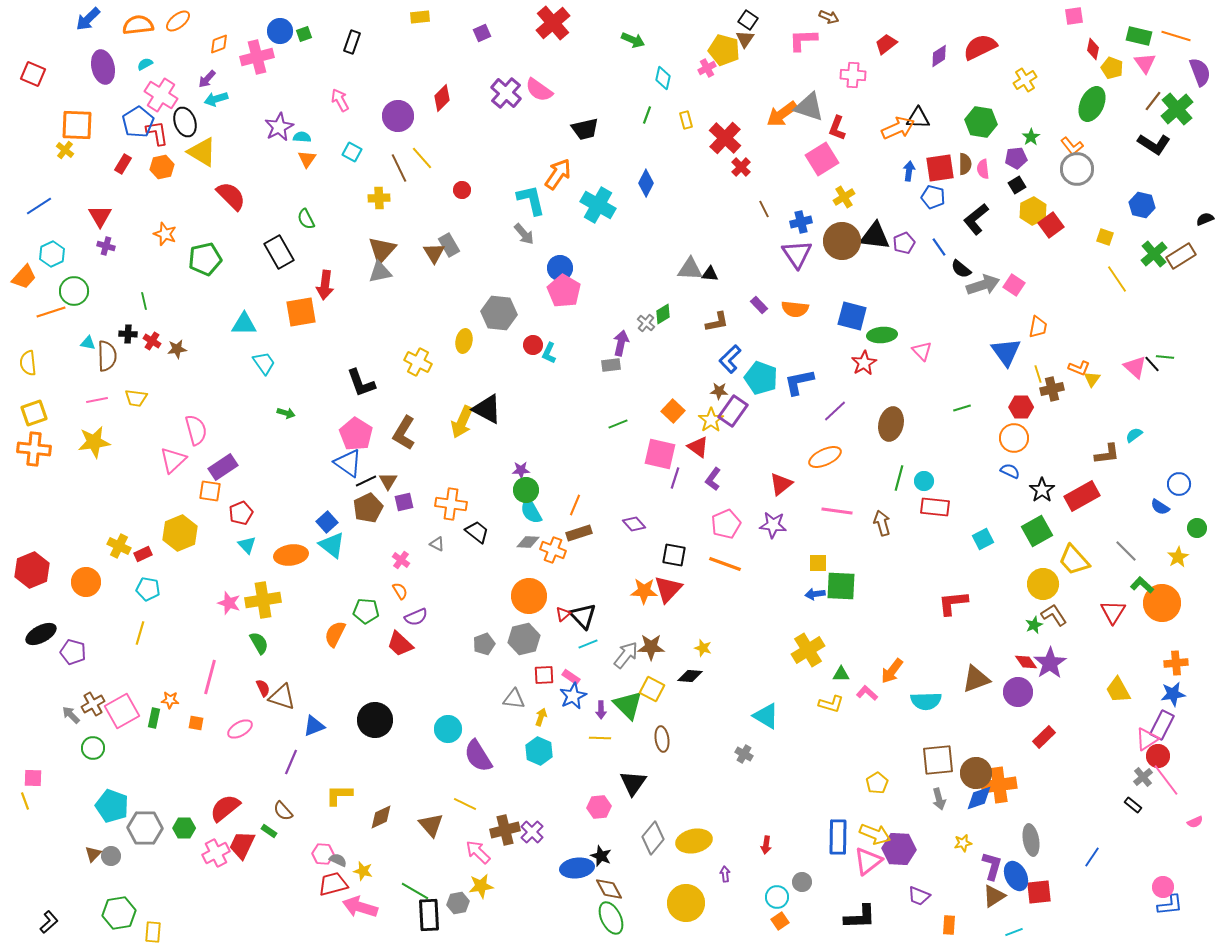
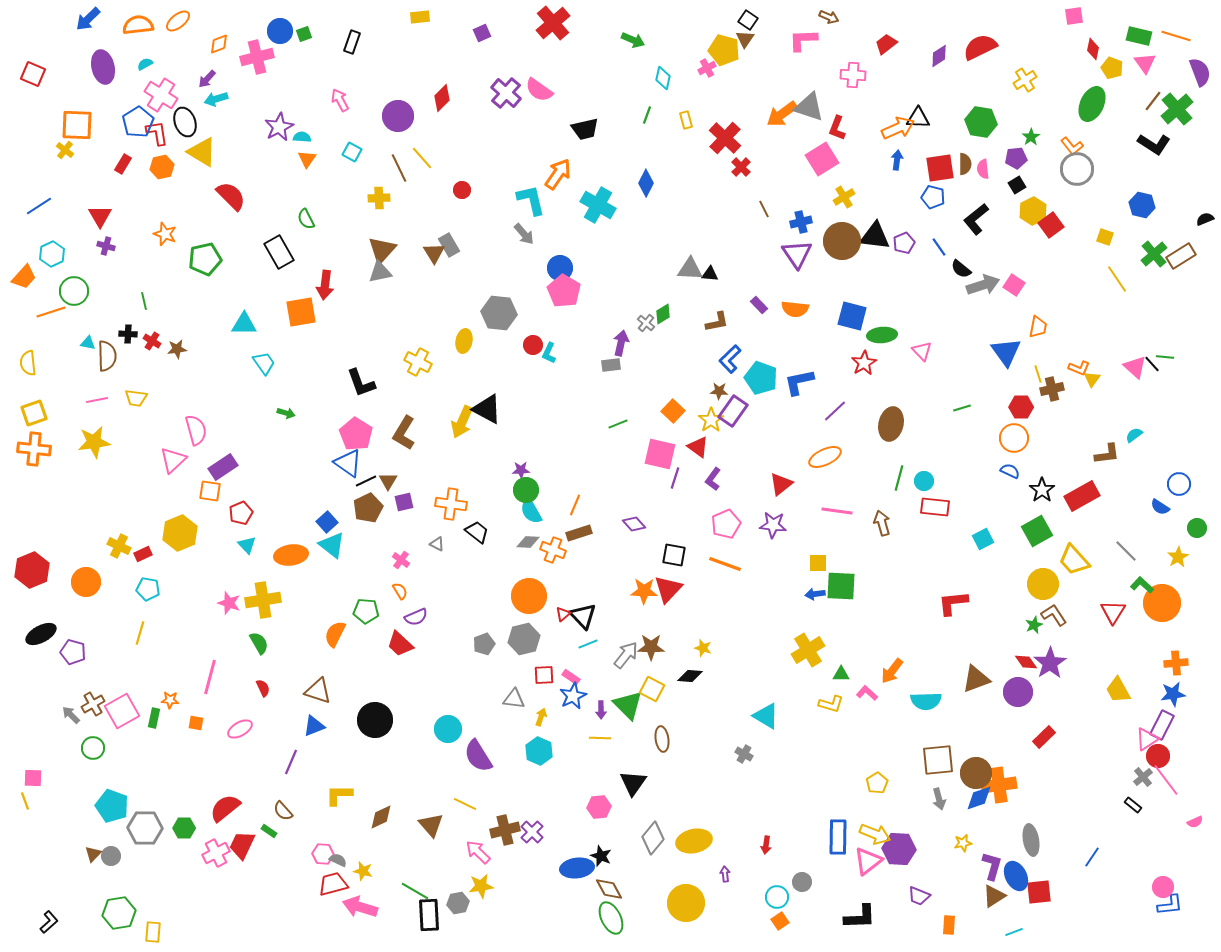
blue arrow at (909, 171): moved 12 px left, 11 px up
brown triangle at (282, 697): moved 36 px right, 6 px up
